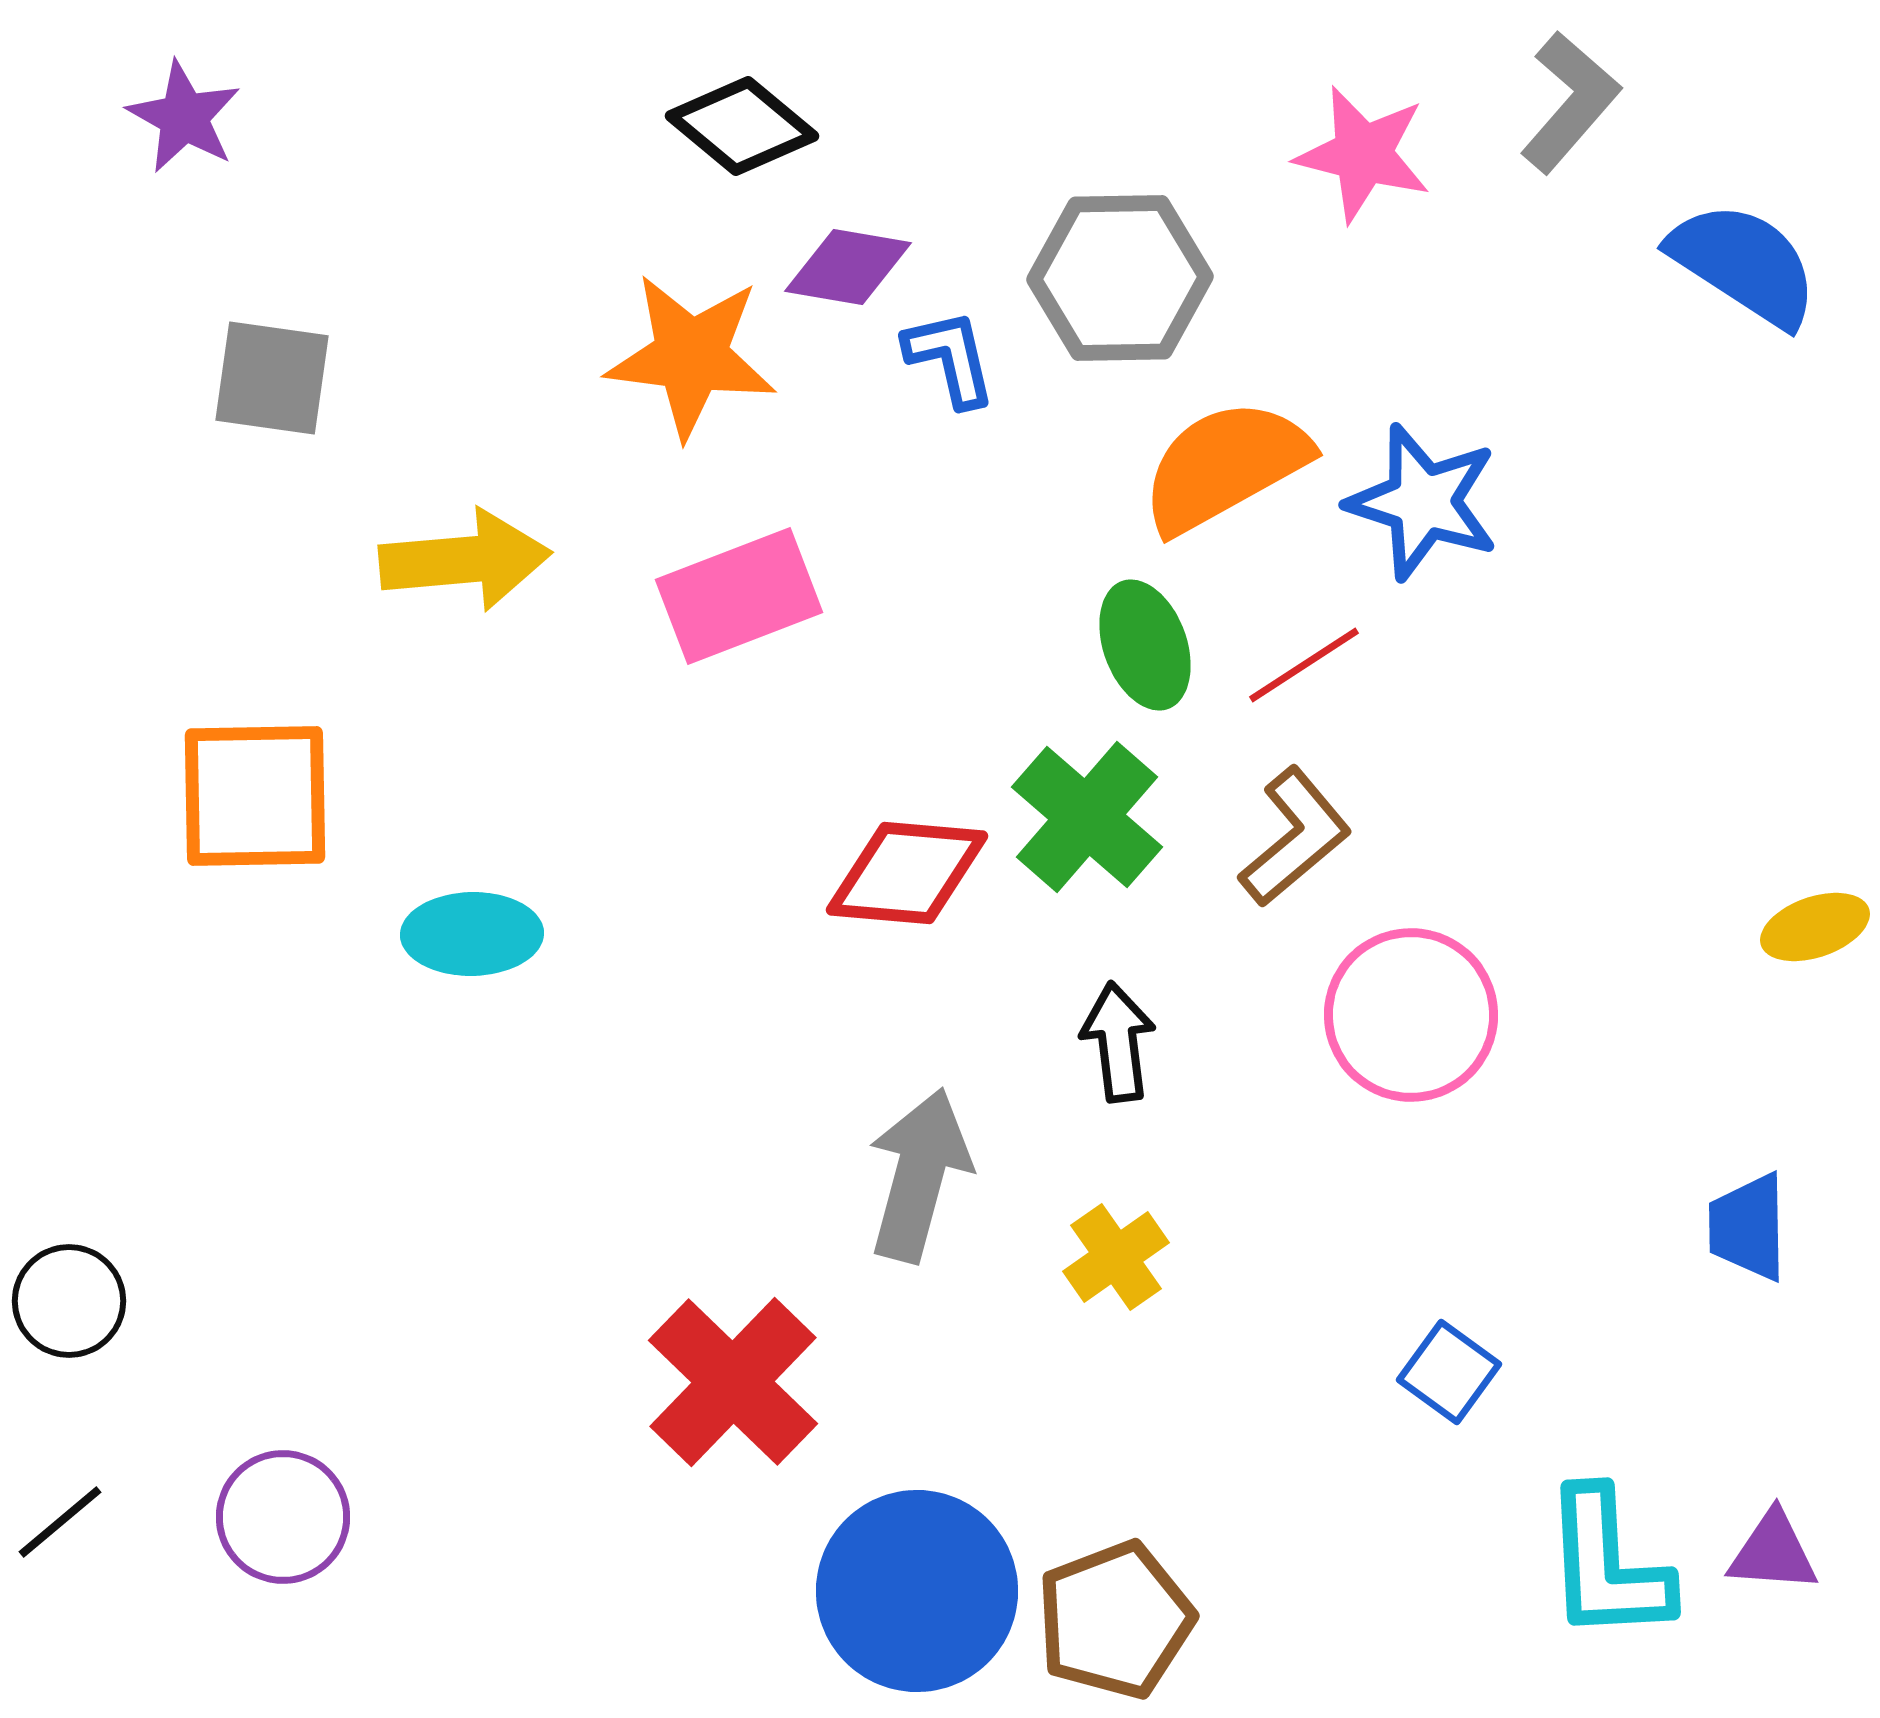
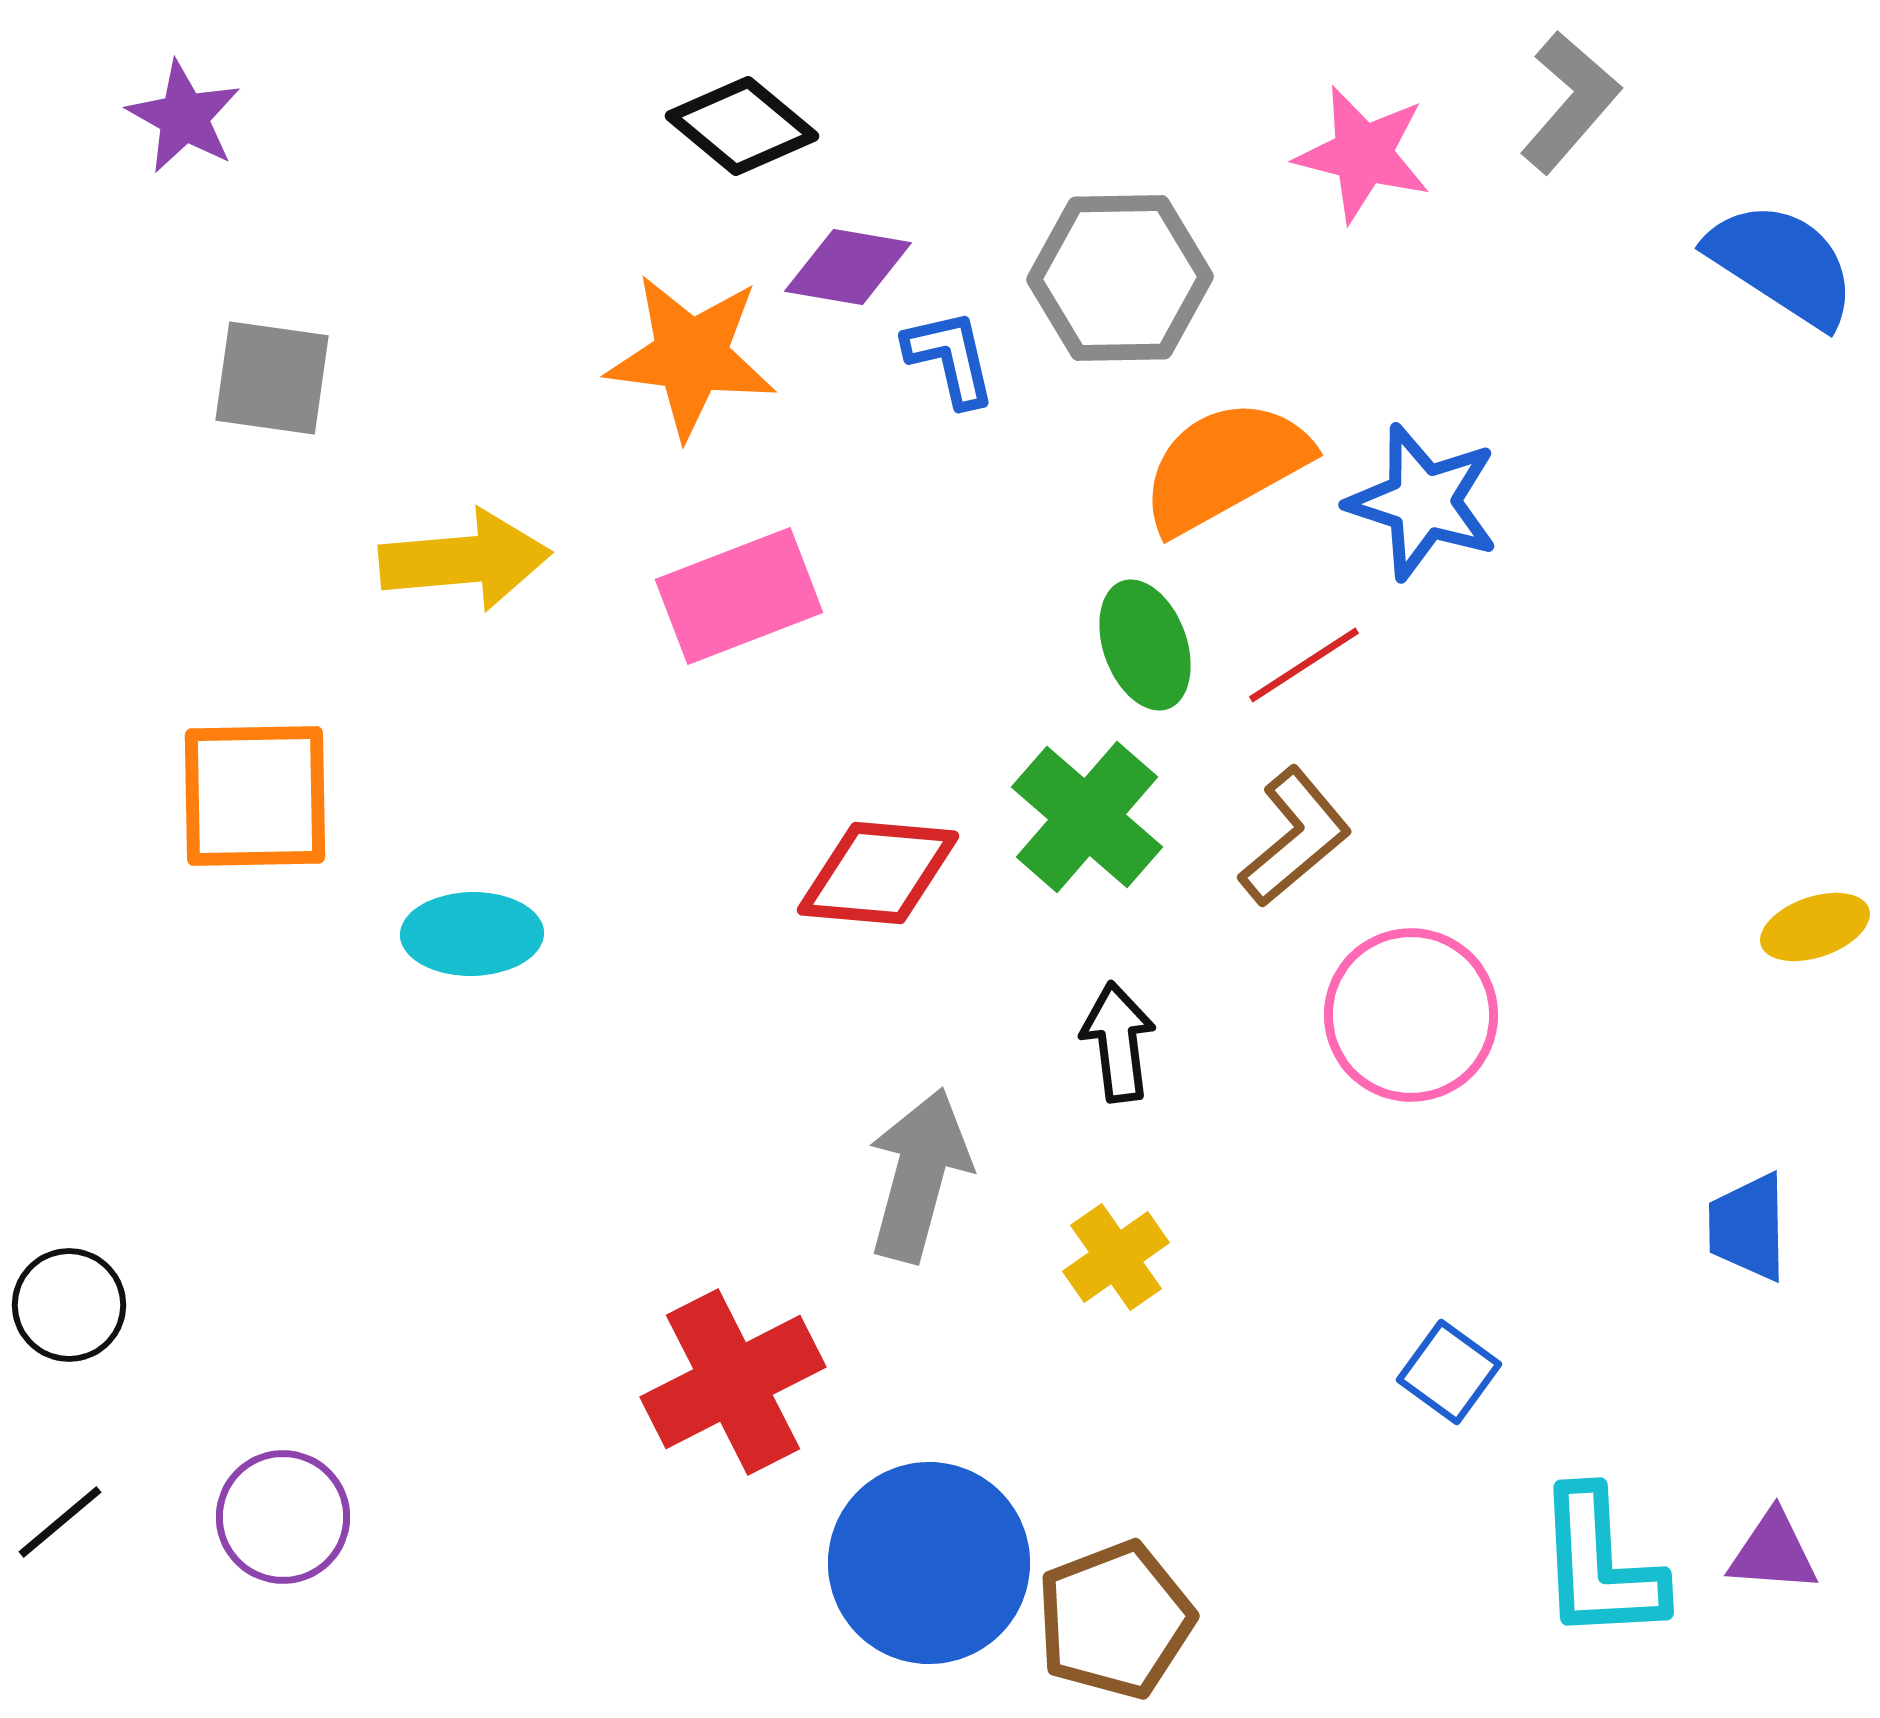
blue semicircle: moved 38 px right
red diamond: moved 29 px left
black circle: moved 4 px down
red cross: rotated 19 degrees clockwise
cyan L-shape: moved 7 px left
blue circle: moved 12 px right, 28 px up
